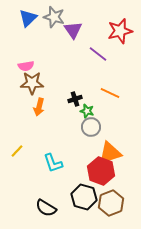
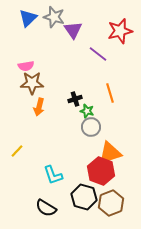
orange line: rotated 48 degrees clockwise
cyan L-shape: moved 12 px down
